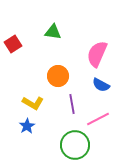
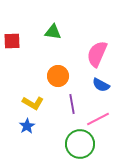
red square: moved 1 px left, 3 px up; rotated 30 degrees clockwise
green circle: moved 5 px right, 1 px up
